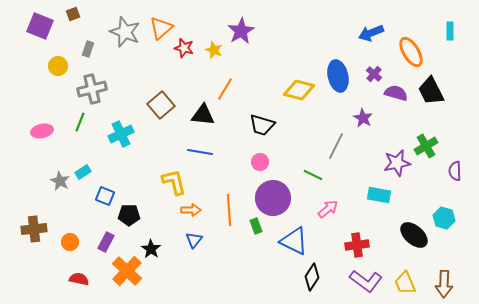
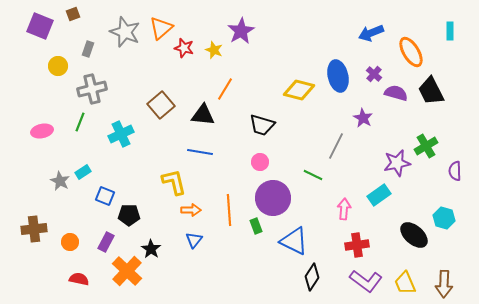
cyan rectangle at (379, 195): rotated 45 degrees counterclockwise
pink arrow at (328, 209): moved 16 px right; rotated 45 degrees counterclockwise
